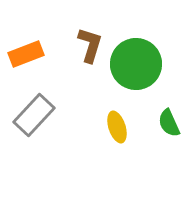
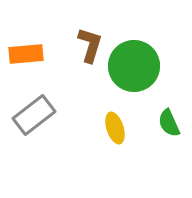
orange rectangle: rotated 16 degrees clockwise
green circle: moved 2 px left, 2 px down
gray rectangle: rotated 9 degrees clockwise
yellow ellipse: moved 2 px left, 1 px down
